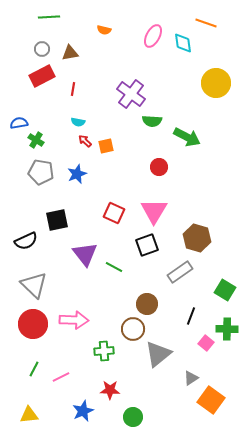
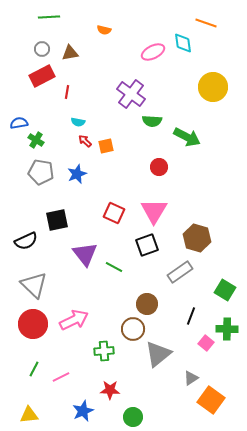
pink ellipse at (153, 36): moved 16 px down; rotated 35 degrees clockwise
yellow circle at (216, 83): moved 3 px left, 4 px down
red line at (73, 89): moved 6 px left, 3 px down
pink arrow at (74, 320): rotated 28 degrees counterclockwise
